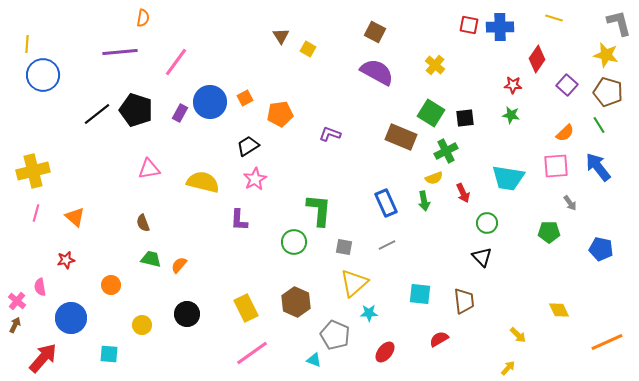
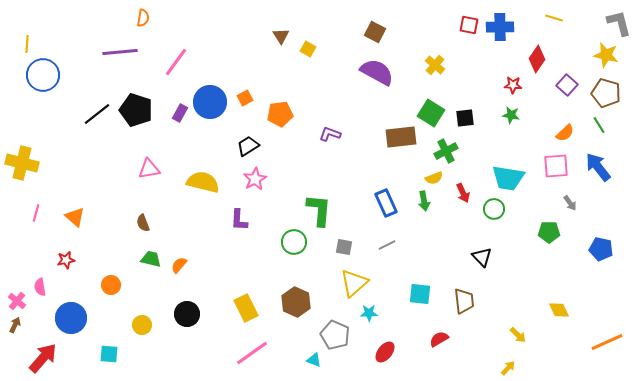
brown pentagon at (608, 92): moved 2 px left, 1 px down
brown rectangle at (401, 137): rotated 28 degrees counterclockwise
yellow cross at (33, 171): moved 11 px left, 8 px up; rotated 28 degrees clockwise
green circle at (487, 223): moved 7 px right, 14 px up
